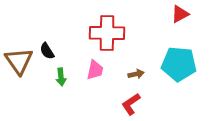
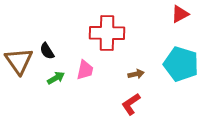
cyan pentagon: moved 2 px right; rotated 12 degrees clockwise
pink trapezoid: moved 10 px left
green arrow: moved 5 px left, 1 px down; rotated 114 degrees counterclockwise
